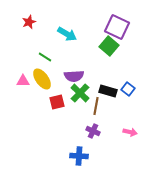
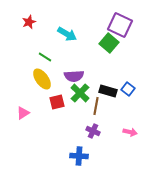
purple square: moved 3 px right, 2 px up
green square: moved 3 px up
pink triangle: moved 32 px down; rotated 32 degrees counterclockwise
